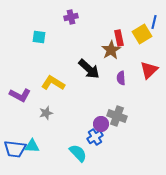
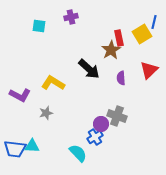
cyan square: moved 11 px up
